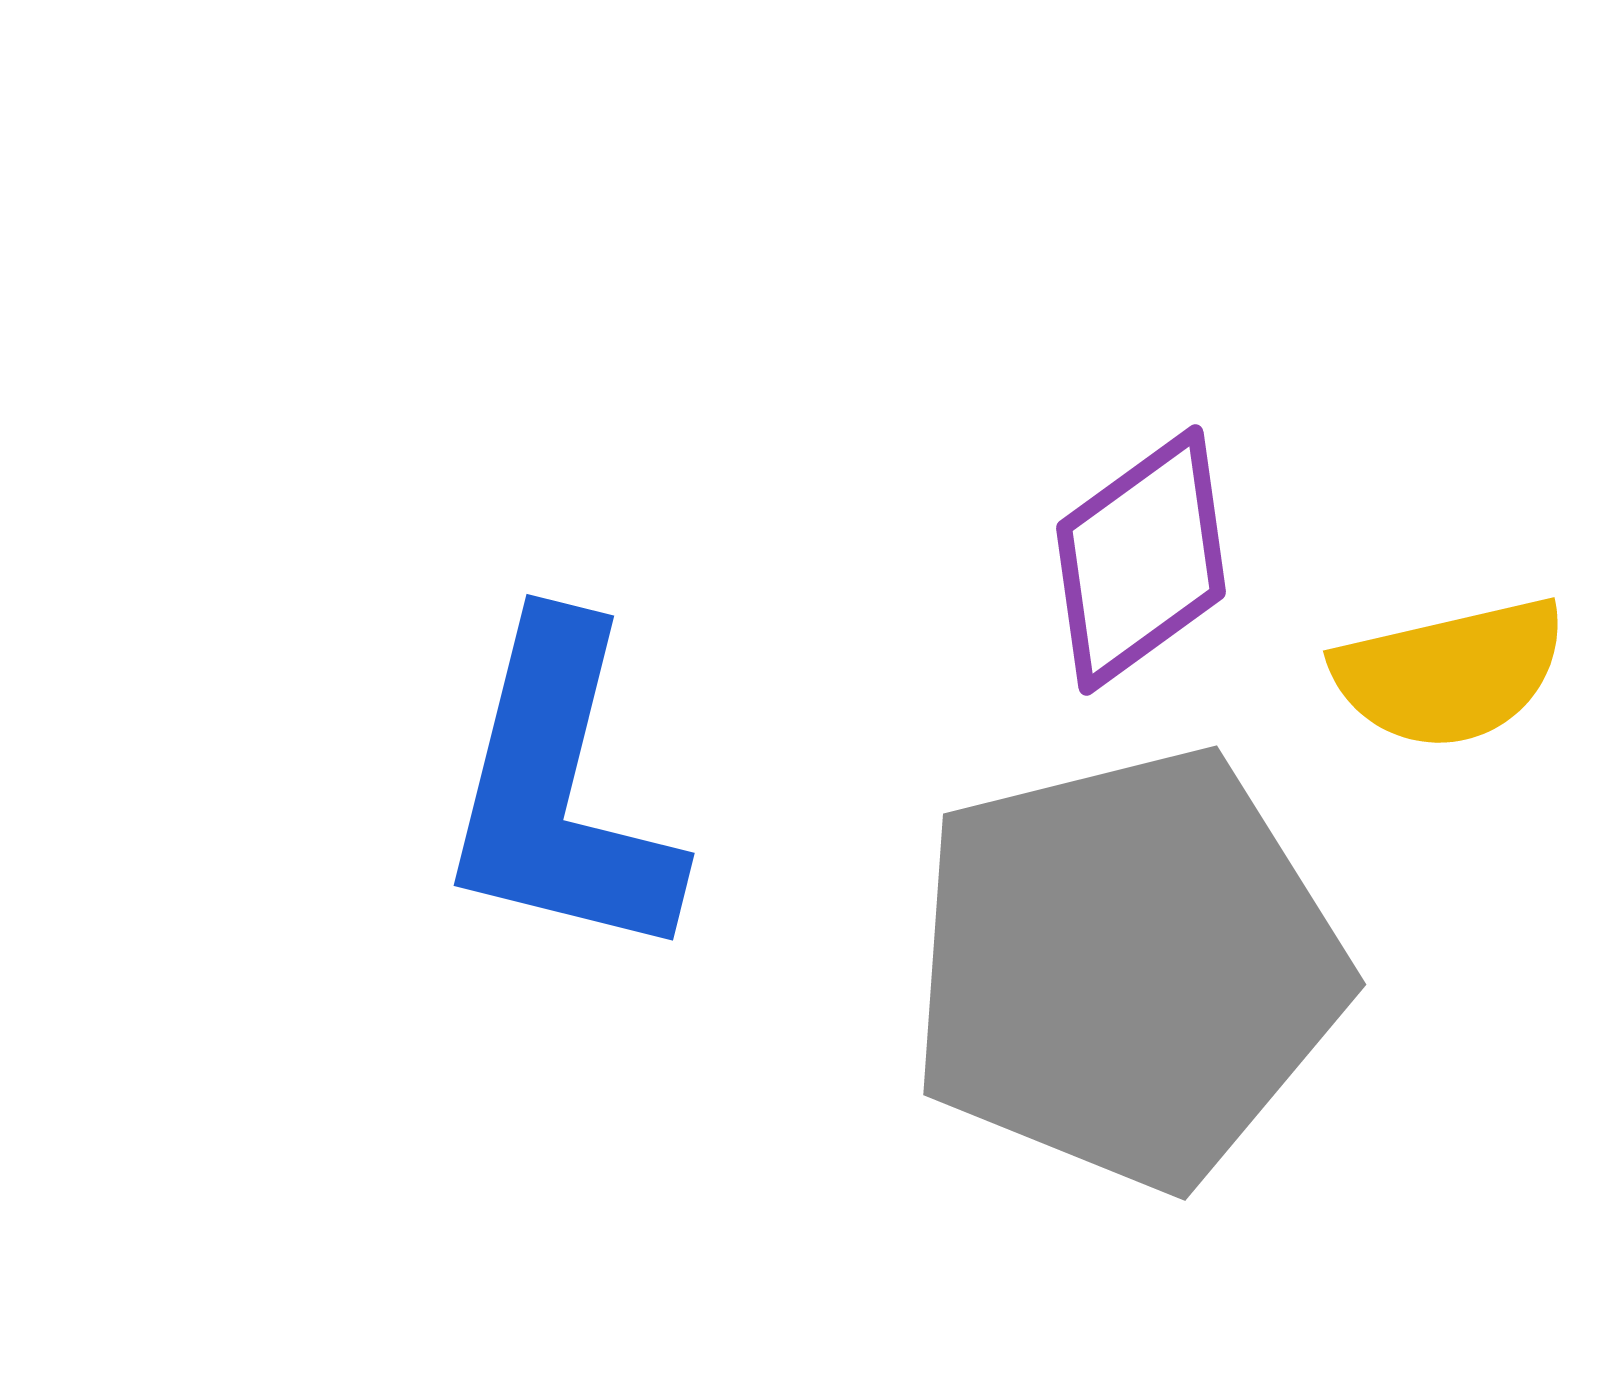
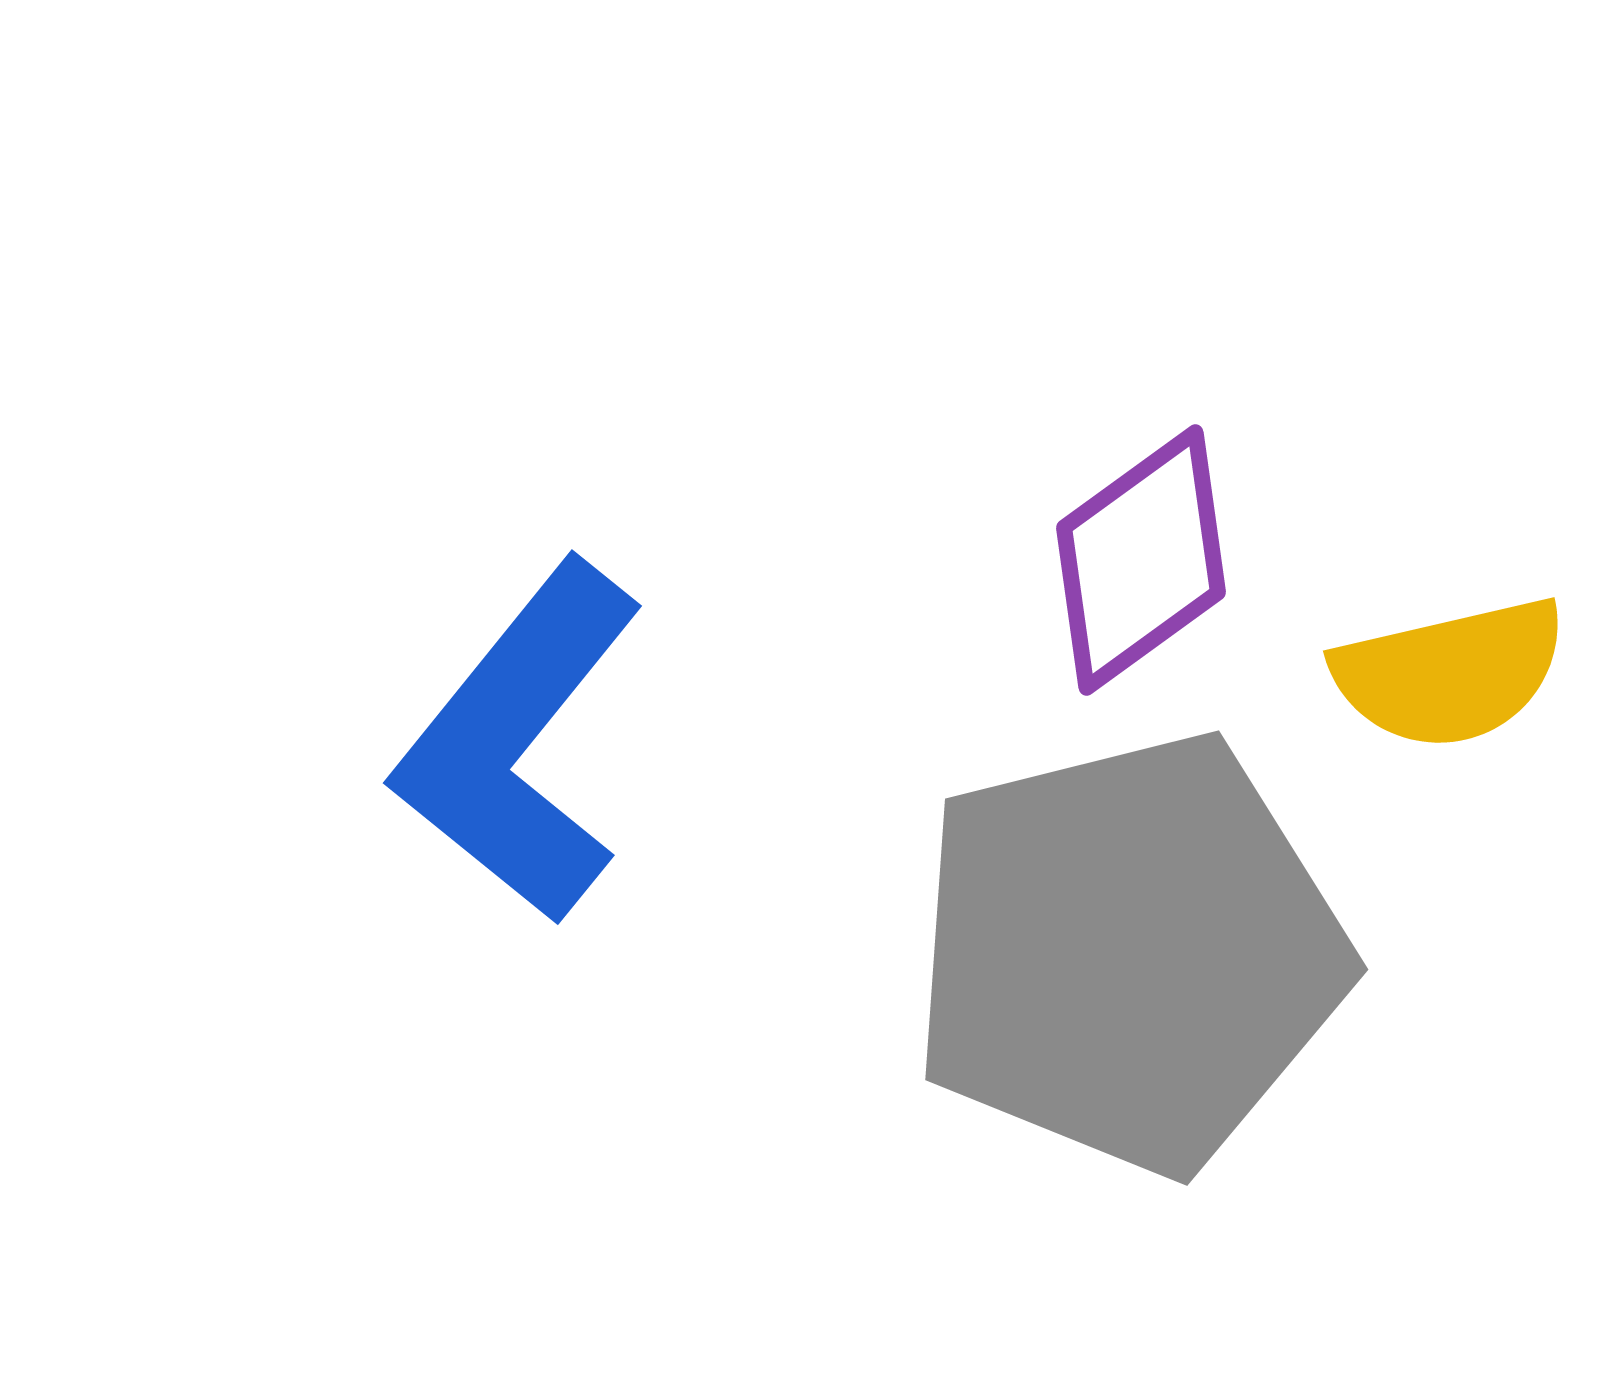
blue L-shape: moved 41 px left, 49 px up; rotated 25 degrees clockwise
gray pentagon: moved 2 px right, 15 px up
